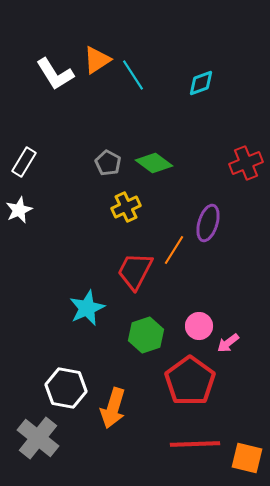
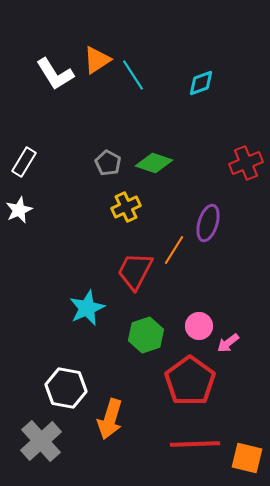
green diamond: rotated 18 degrees counterclockwise
orange arrow: moved 3 px left, 11 px down
gray cross: moved 3 px right, 3 px down; rotated 9 degrees clockwise
